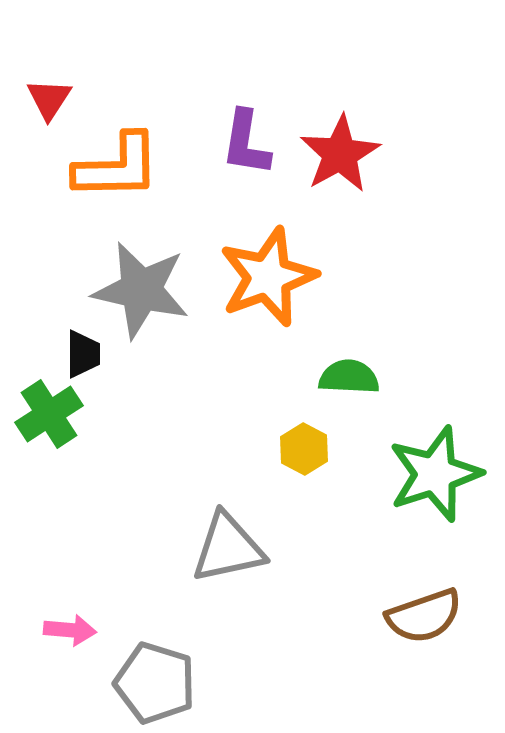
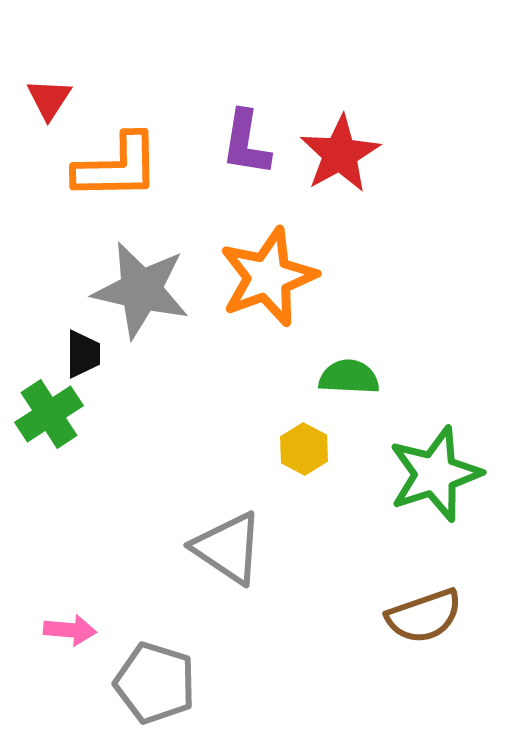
gray triangle: rotated 46 degrees clockwise
